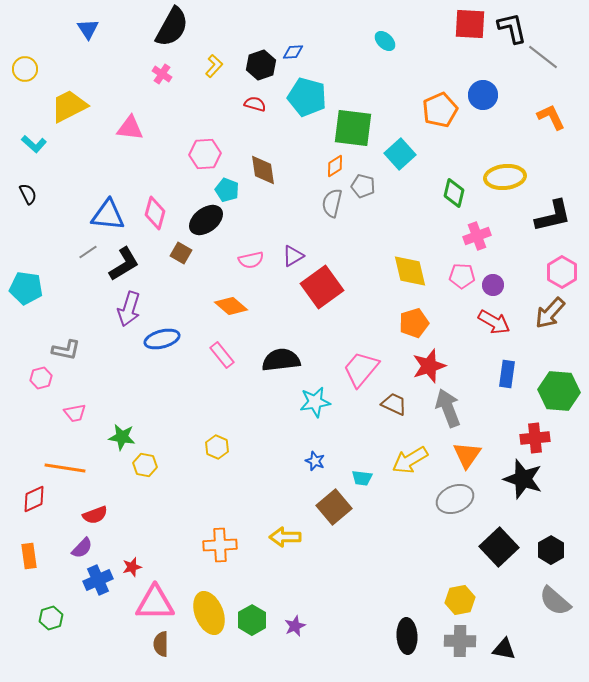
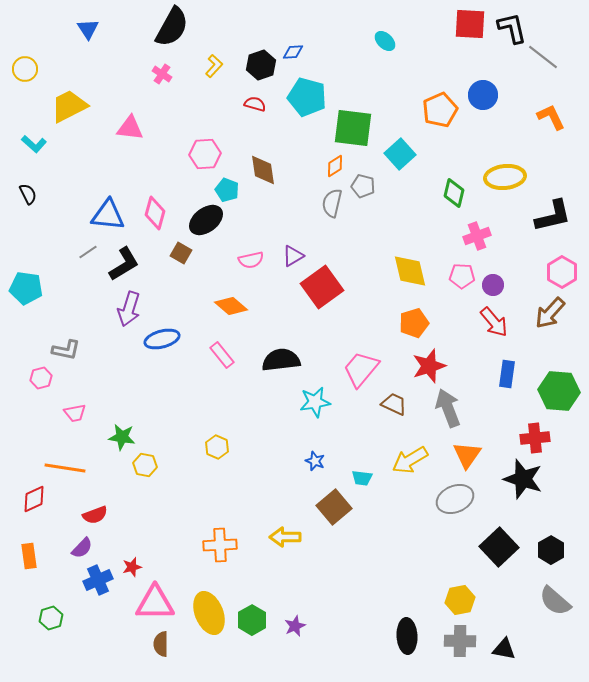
red arrow at (494, 322): rotated 20 degrees clockwise
